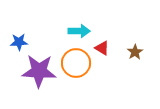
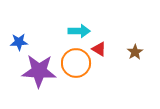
red triangle: moved 3 px left, 1 px down
